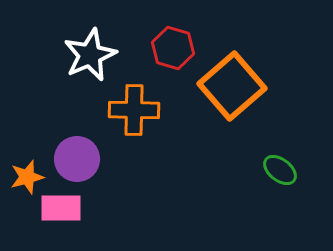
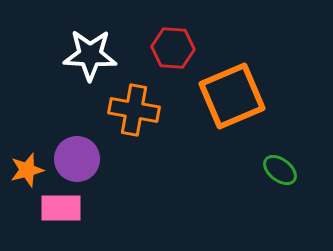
red hexagon: rotated 12 degrees counterclockwise
white star: rotated 26 degrees clockwise
orange square: moved 10 px down; rotated 18 degrees clockwise
orange cross: rotated 9 degrees clockwise
orange star: moved 7 px up
